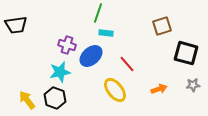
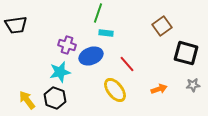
brown square: rotated 18 degrees counterclockwise
blue ellipse: rotated 20 degrees clockwise
